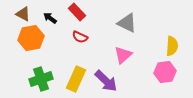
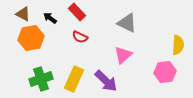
yellow semicircle: moved 6 px right, 1 px up
yellow rectangle: moved 2 px left
